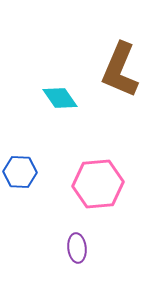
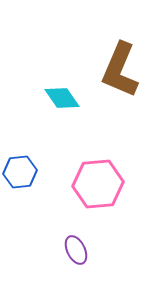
cyan diamond: moved 2 px right
blue hexagon: rotated 8 degrees counterclockwise
purple ellipse: moved 1 px left, 2 px down; rotated 20 degrees counterclockwise
